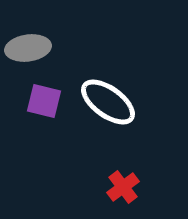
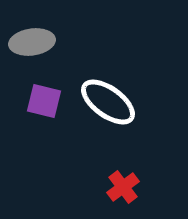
gray ellipse: moved 4 px right, 6 px up
